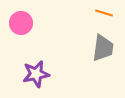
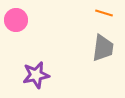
pink circle: moved 5 px left, 3 px up
purple star: moved 1 px down
